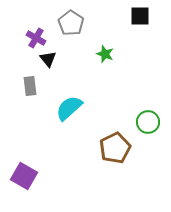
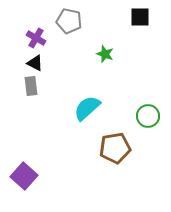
black square: moved 1 px down
gray pentagon: moved 2 px left, 2 px up; rotated 20 degrees counterclockwise
black triangle: moved 13 px left, 4 px down; rotated 24 degrees counterclockwise
gray rectangle: moved 1 px right
cyan semicircle: moved 18 px right
green circle: moved 6 px up
brown pentagon: rotated 16 degrees clockwise
purple square: rotated 12 degrees clockwise
